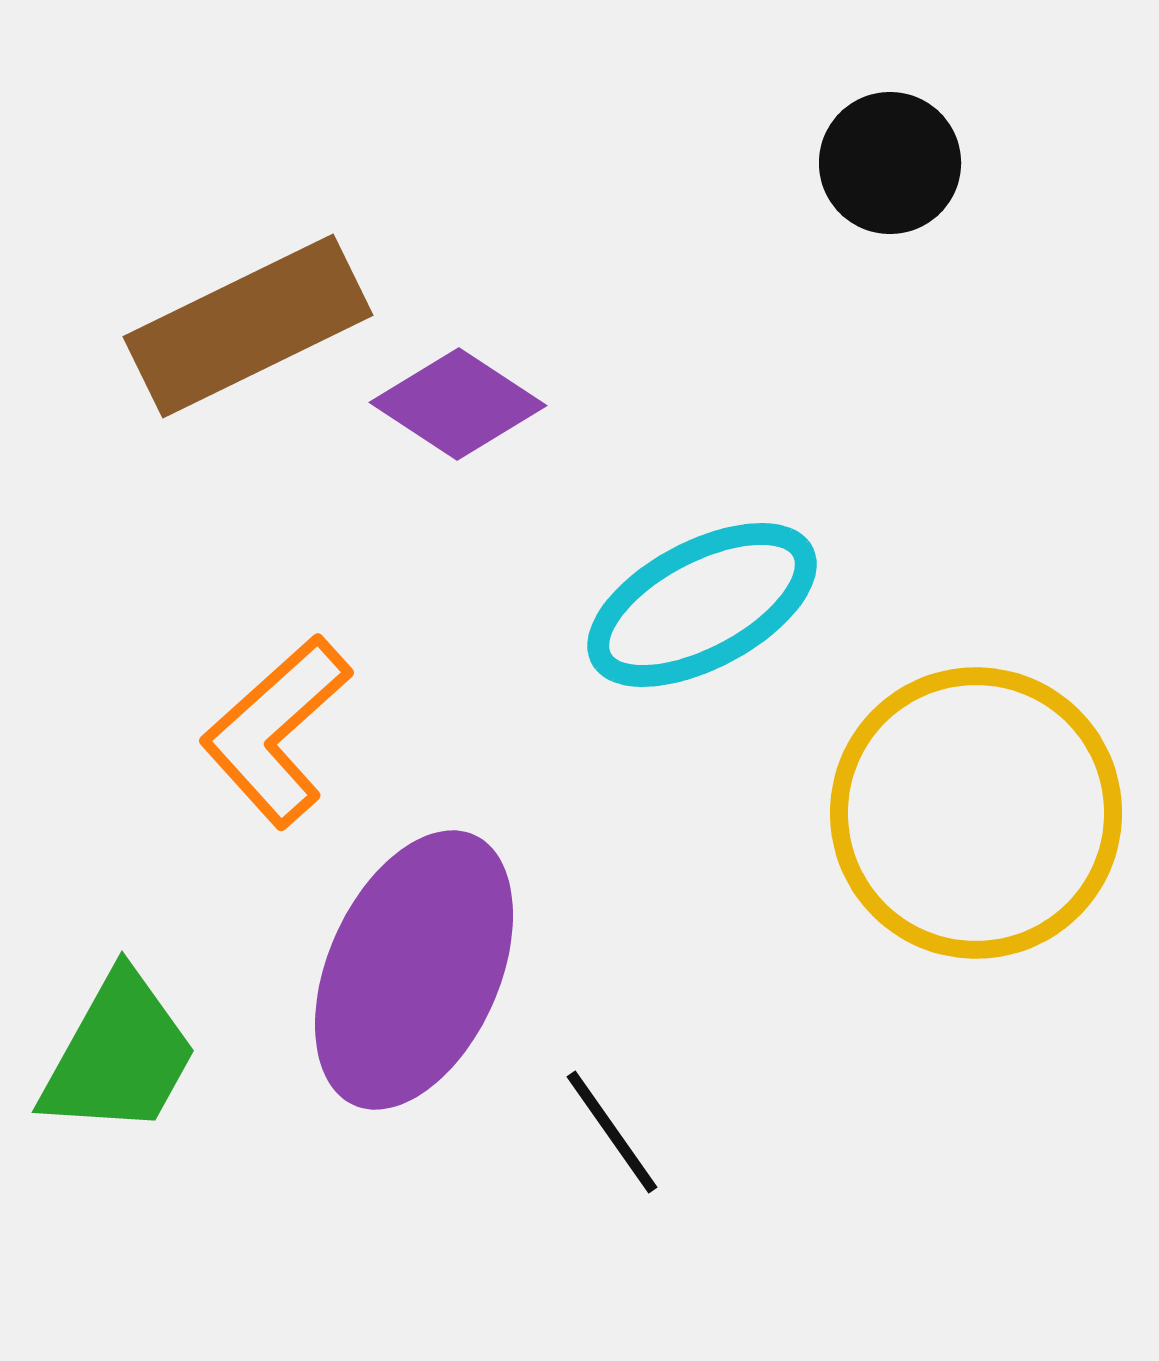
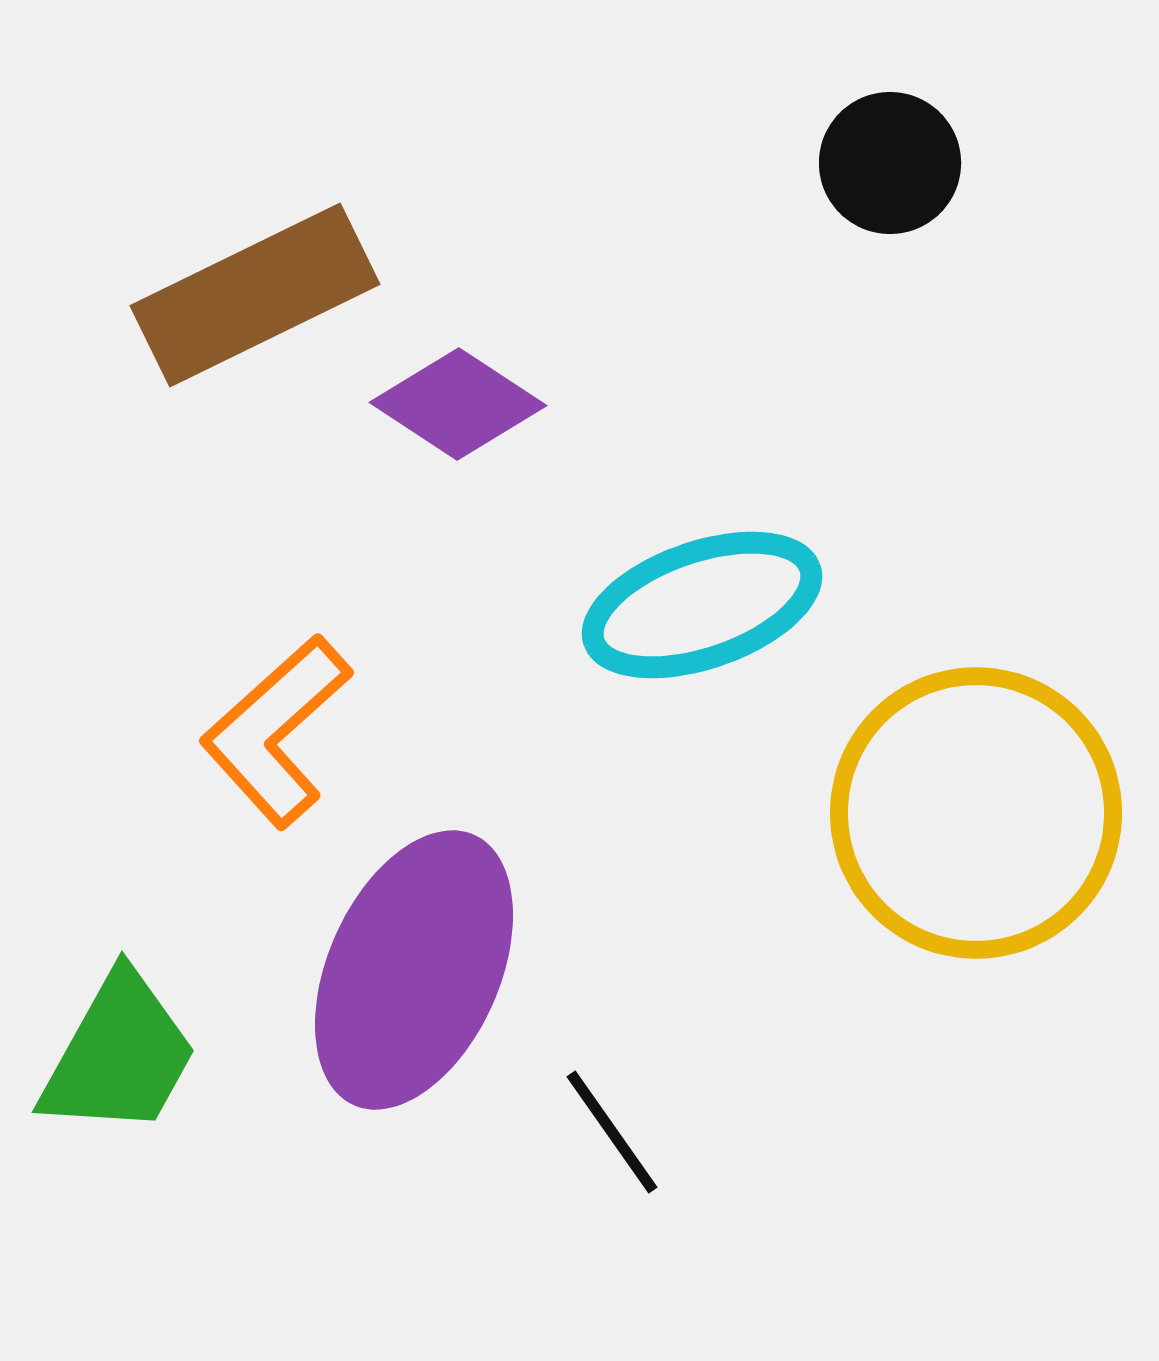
brown rectangle: moved 7 px right, 31 px up
cyan ellipse: rotated 9 degrees clockwise
